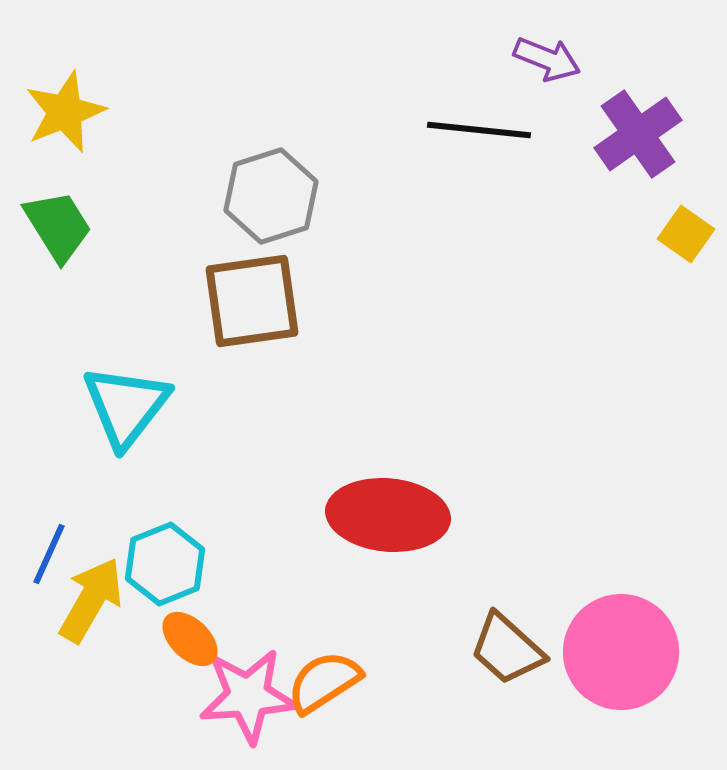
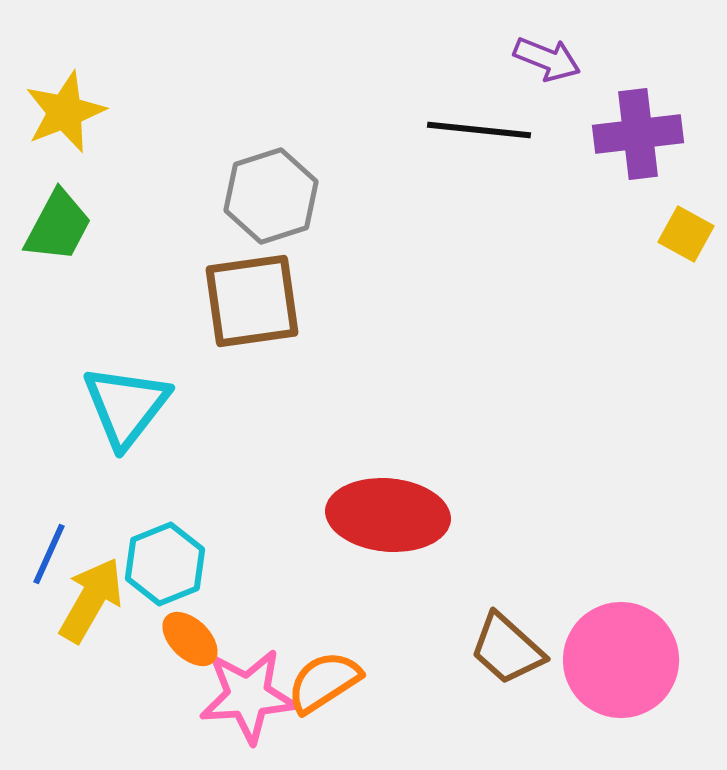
purple cross: rotated 28 degrees clockwise
green trapezoid: rotated 60 degrees clockwise
yellow square: rotated 6 degrees counterclockwise
pink circle: moved 8 px down
